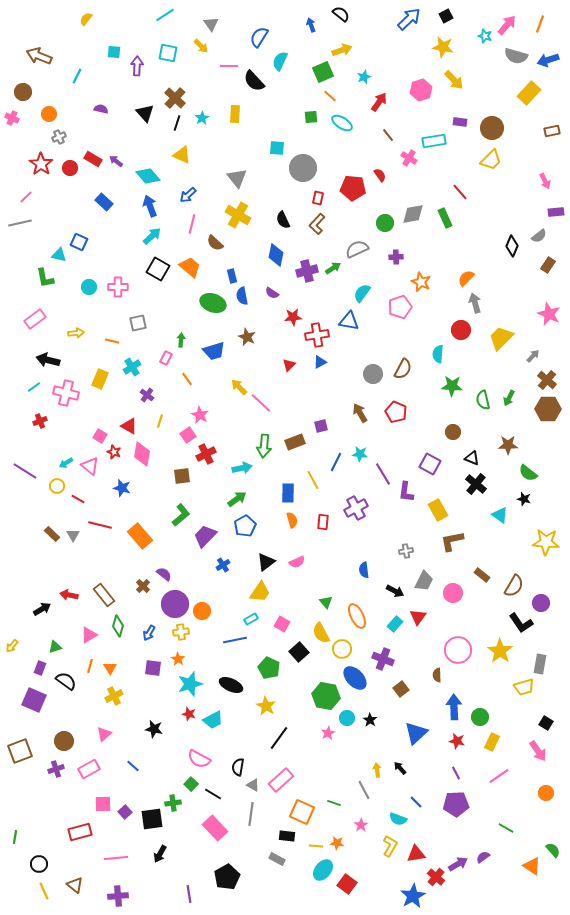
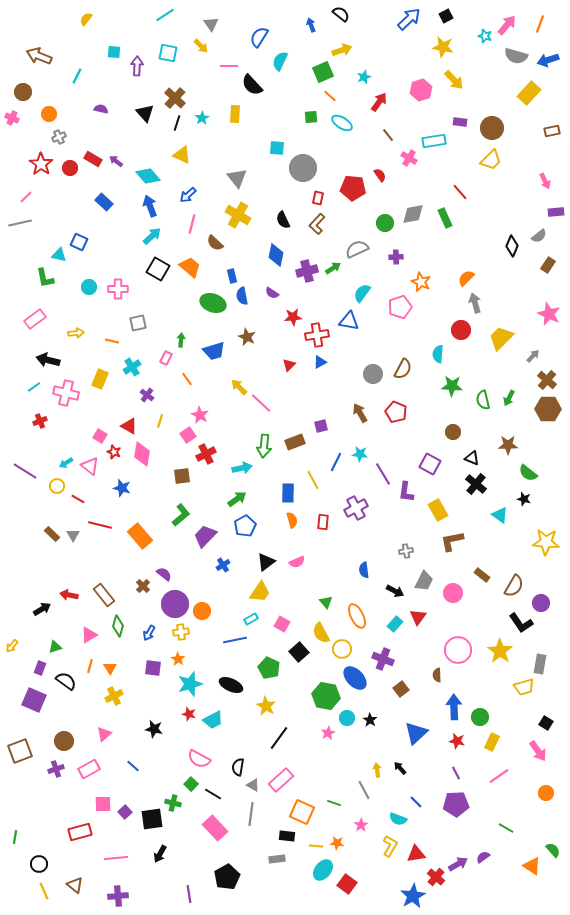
black semicircle at (254, 81): moved 2 px left, 4 px down
pink cross at (118, 287): moved 2 px down
green cross at (173, 803): rotated 21 degrees clockwise
gray rectangle at (277, 859): rotated 35 degrees counterclockwise
